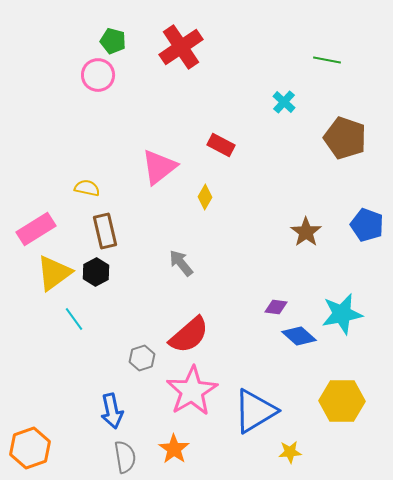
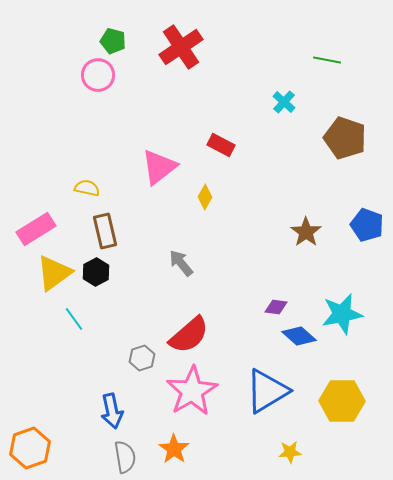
blue triangle: moved 12 px right, 20 px up
